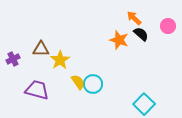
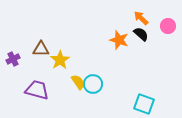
orange arrow: moved 7 px right
cyan square: rotated 25 degrees counterclockwise
